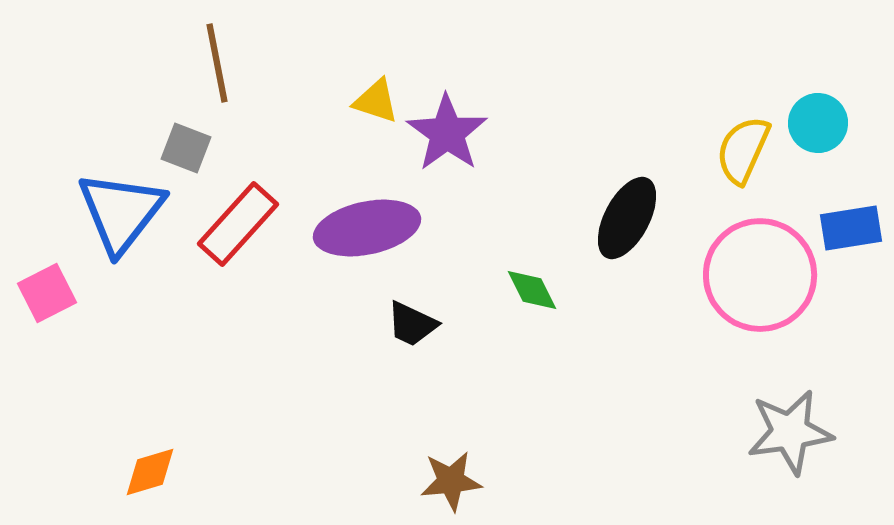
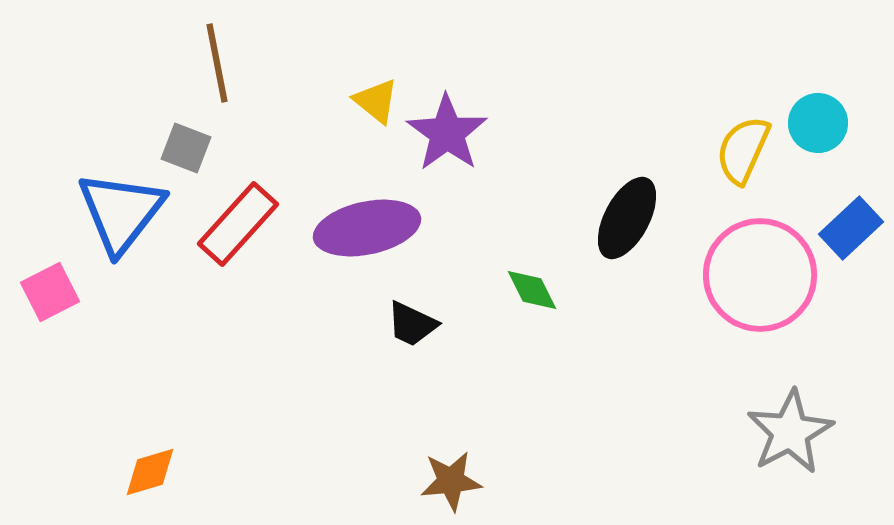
yellow triangle: rotated 21 degrees clockwise
blue rectangle: rotated 34 degrees counterclockwise
pink square: moved 3 px right, 1 px up
gray star: rotated 20 degrees counterclockwise
